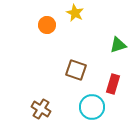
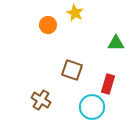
orange circle: moved 1 px right
green triangle: moved 2 px left, 2 px up; rotated 18 degrees clockwise
brown square: moved 4 px left
red rectangle: moved 5 px left
brown cross: moved 9 px up
